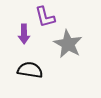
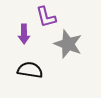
purple L-shape: moved 1 px right
gray star: rotated 8 degrees counterclockwise
